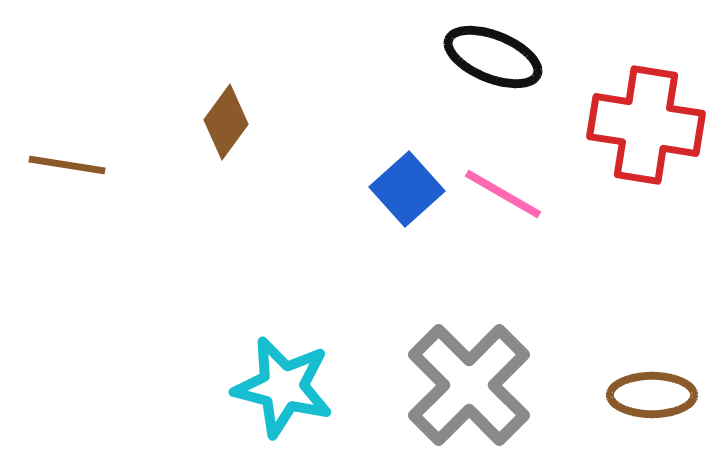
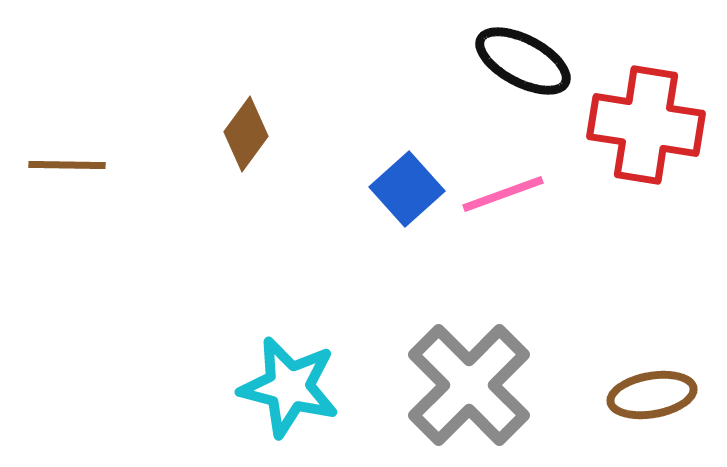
black ellipse: moved 30 px right, 4 px down; rotated 6 degrees clockwise
brown diamond: moved 20 px right, 12 px down
brown line: rotated 8 degrees counterclockwise
pink line: rotated 50 degrees counterclockwise
cyan star: moved 6 px right
brown ellipse: rotated 10 degrees counterclockwise
